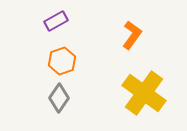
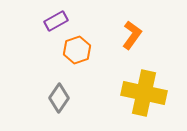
orange hexagon: moved 15 px right, 11 px up
yellow cross: rotated 24 degrees counterclockwise
